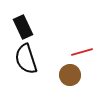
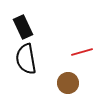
black semicircle: rotated 8 degrees clockwise
brown circle: moved 2 px left, 8 px down
